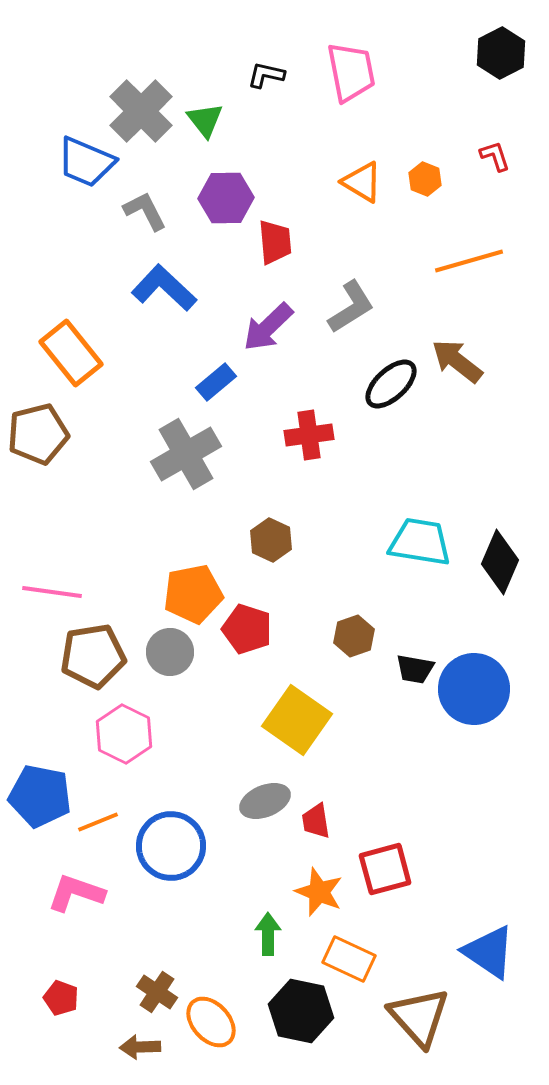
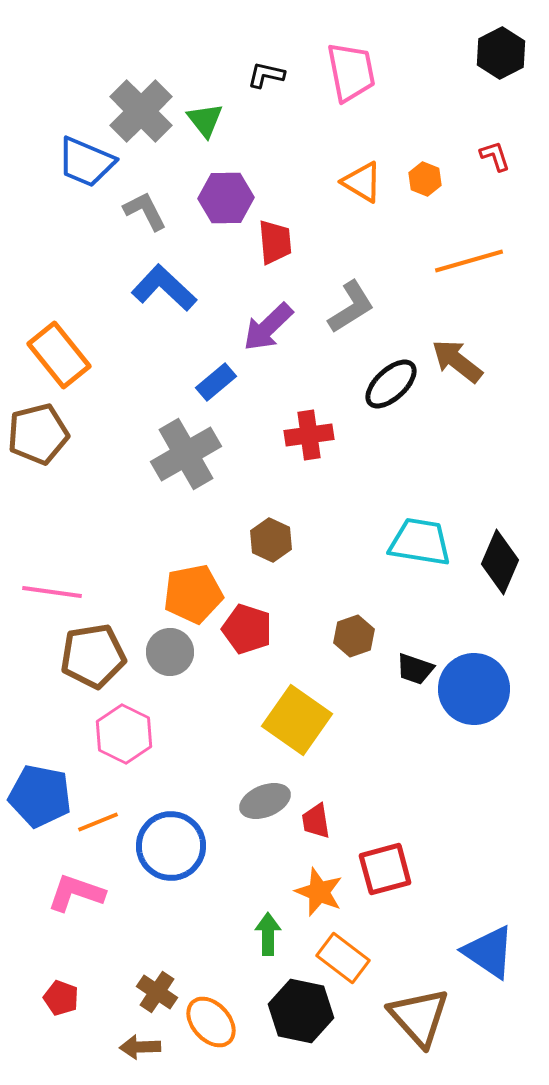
orange rectangle at (71, 353): moved 12 px left, 2 px down
black trapezoid at (415, 669): rotated 9 degrees clockwise
orange rectangle at (349, 959): moved 6 px left, 1 px up; rotated 12 degrees clockwise
